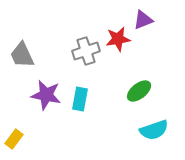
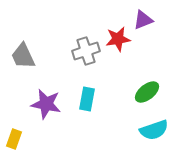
gray trapezoid: moved 1 px right, 1 px down
green ellipse: moved 8 px right, 1 px down
purple star: moved 9 px down
cyan rectangle: moved 7 px right
yellow rectangle: rotated 18 degrees counterclockwise
